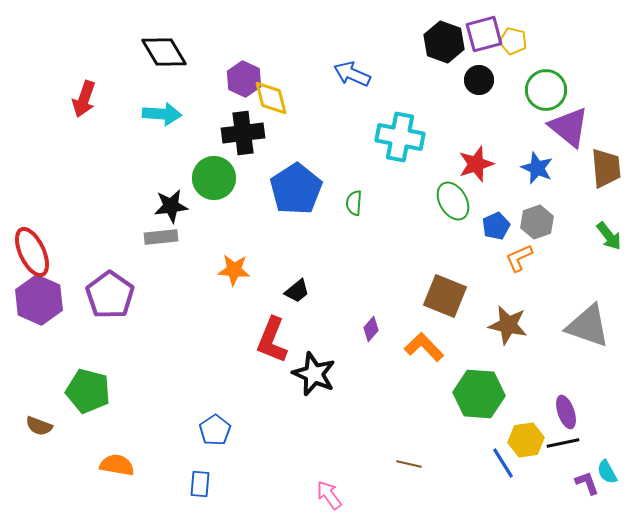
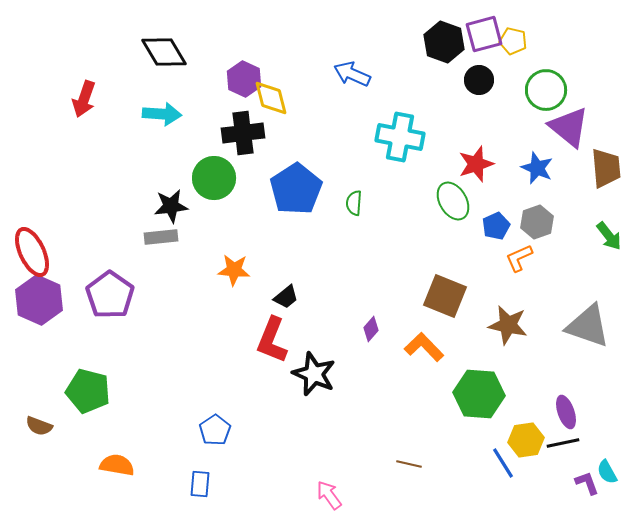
black trapezoid at (297, 291): moved 11 px left, 6 px down
